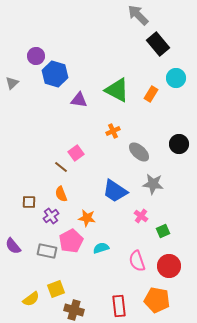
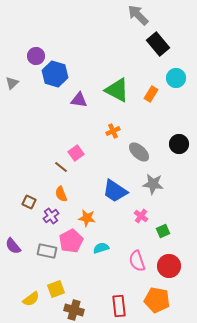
brown square: rotated 24 degrees clockwise
